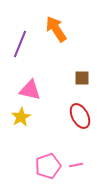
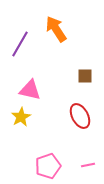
purple line: rotated 8 degrees clockwise
brown square: moved 3 px right, 2 px up
pink line: moved 12 px right
